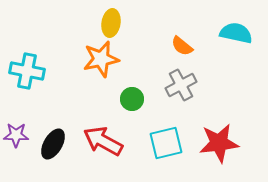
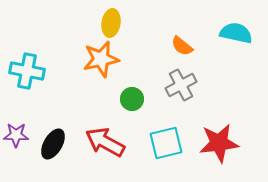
red arrow: moved 2 px right, 1 px down
